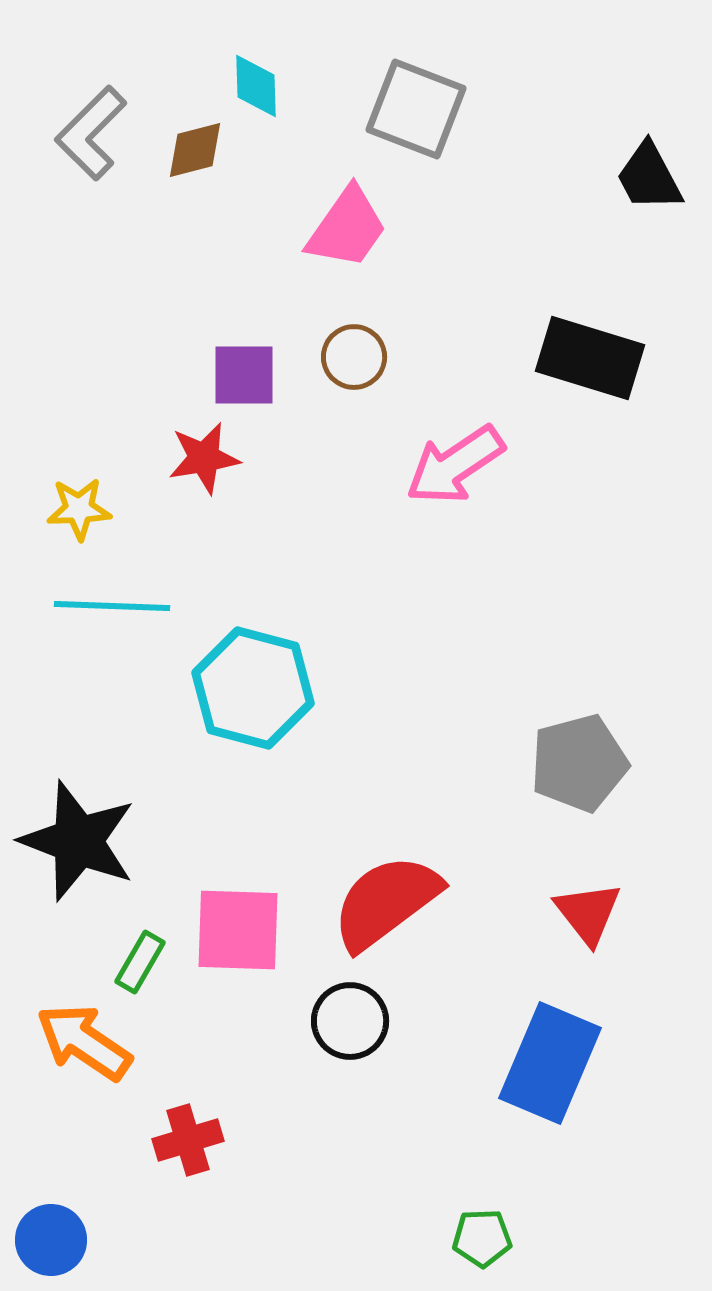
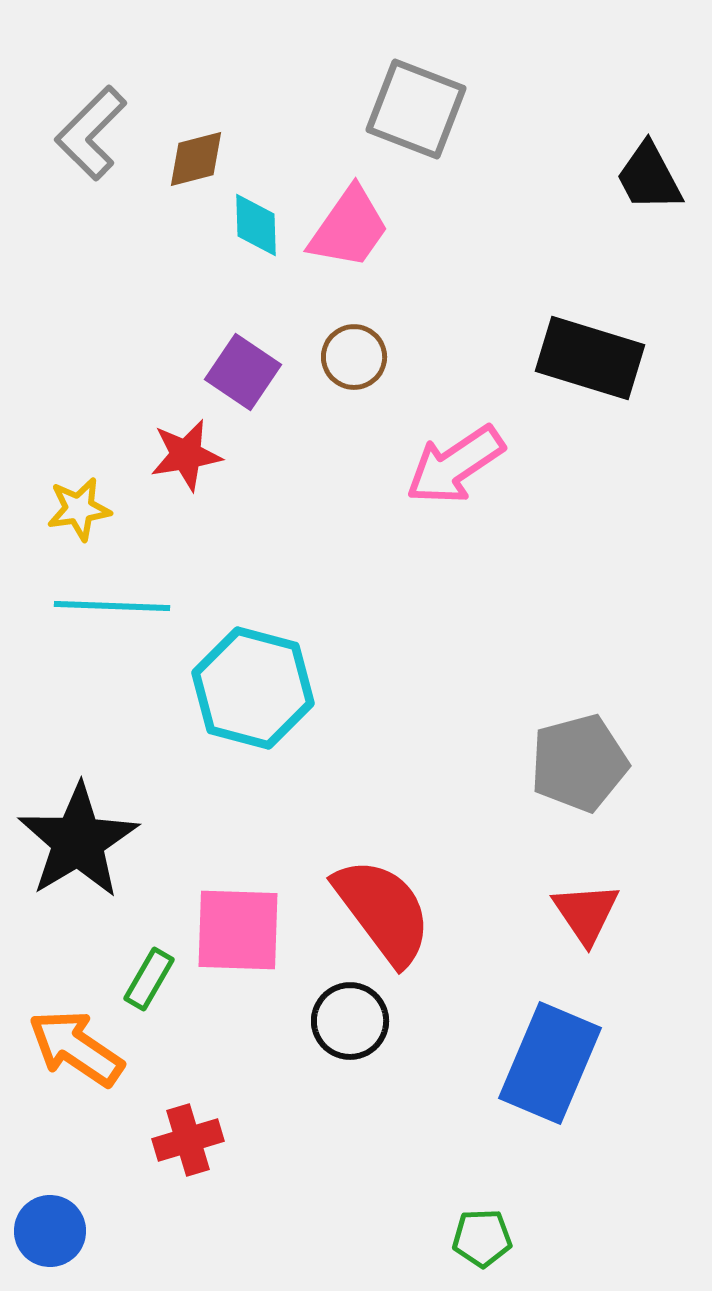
cyan diamond: moved 139 px down
brown diamond: moved 1 px right, 9 px down
pink trapezoid: moved 2 px right
purple square: moved 1 px left, 3 px up; rotated 34 degrees clockwise
red star: moved 18 px left, 3 px up
yellow star: rotated 6 degrees counterclockwise
black star: rotated 20 degrees clockwise
red semicircle: moved 3 px left, 9 px down; rotated 90 degrees clockwise
red triangle: moved 2 px left; rotated 4 degrees clockwise
green rectangle: moved 9 px right, 17 px down
orange arrow: moved 8 px left, 6 px down
blue circle: moved 1 px left, 9 px up
